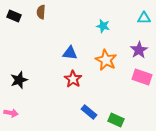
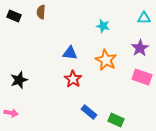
purple star: moved 1 px right, 2 px up
